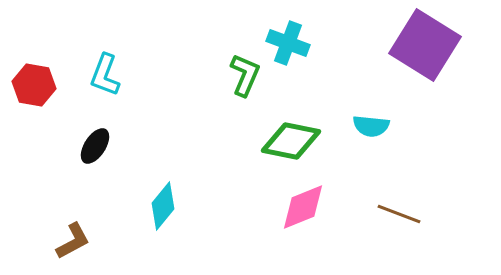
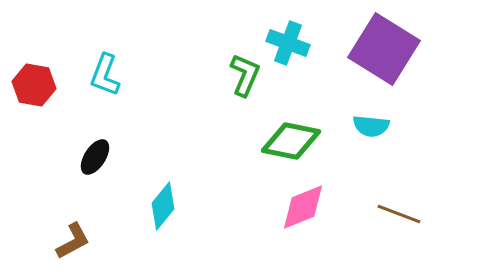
purple square: moved 41 px left, 4 px down
black ellipse: moved 11 px down
